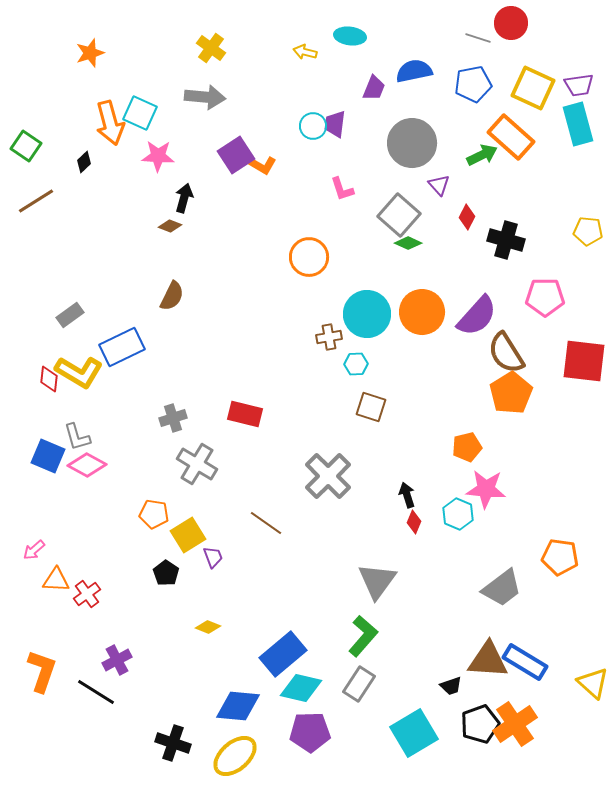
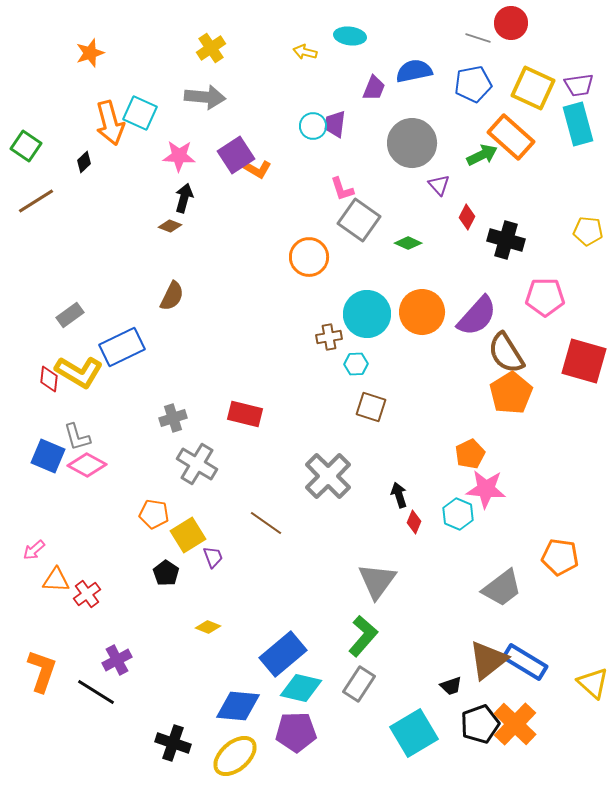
yellow cross at (211, 48): rotated 20 degrees clockwise
pink star at (158, 156): moved 21 px right
orange L-shape at (262, 165): moved 5 px left, 4 px down
gray square at (399, 215): moved 40 px left, 5 px down; rotated 6 degrees counterclockwise
red square at (584, 361): rotated 9 degrees clockwise
orange pentagon at (467, 447): moved 3 px right, 7 px down; rotated 12 degrees counterclockwise
black arrow at (407, 495): moved 8 px left
brown triangle at (488, 660): rotated 42 degrees counterclockwise
orange cross at (515, 724): rotated 12 degrees counterclockwise
purple pentagon at (310, 732): moved 14 px left
